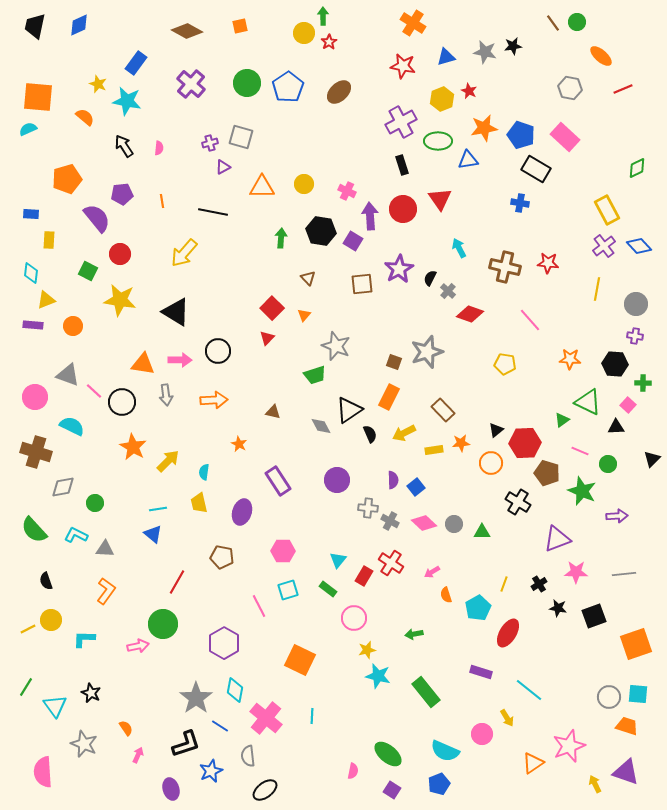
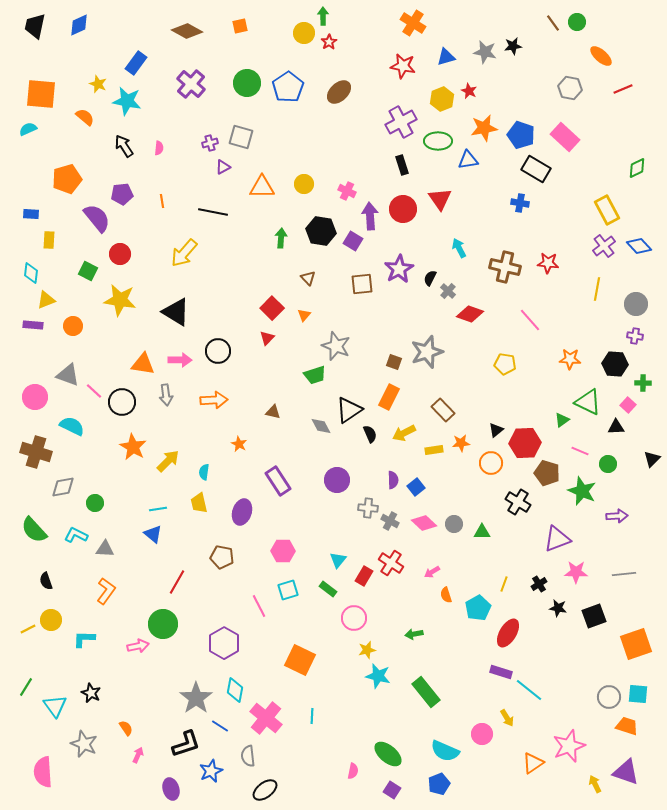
orange square at (38, 97): moved 3 px right, 3 px up
purple rectangle at (481, 672): moved 20 px right
